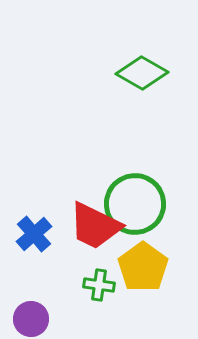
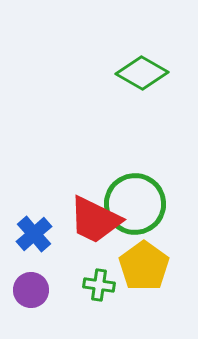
red trapezoid: moved 6 px up
yellow pentagon: moved 1 px right, 1 px up
purple circle: moved 29 px up
